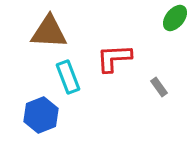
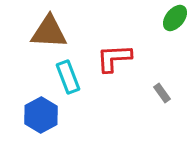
gray rectangle: moved 3 px right, 6 px down
blue hexagon: rotated 8 degrees counterclockwise
